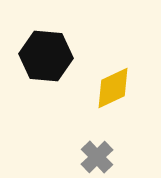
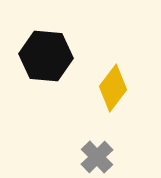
yellow diamond: rotated 27 degrees counterclockwise
